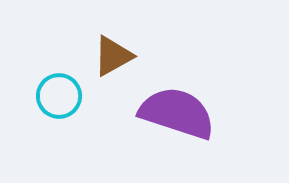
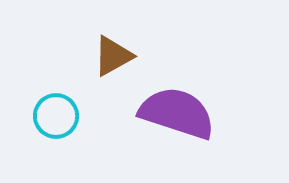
cyan circle: moved 3 px left, 20 px down
